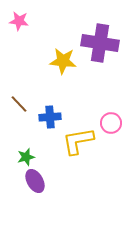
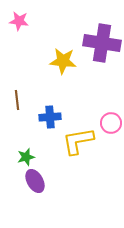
purple cross: moved 2 px right
brown line: moved 2 px left, 4 px up; rotated 36 degrees clockwise
